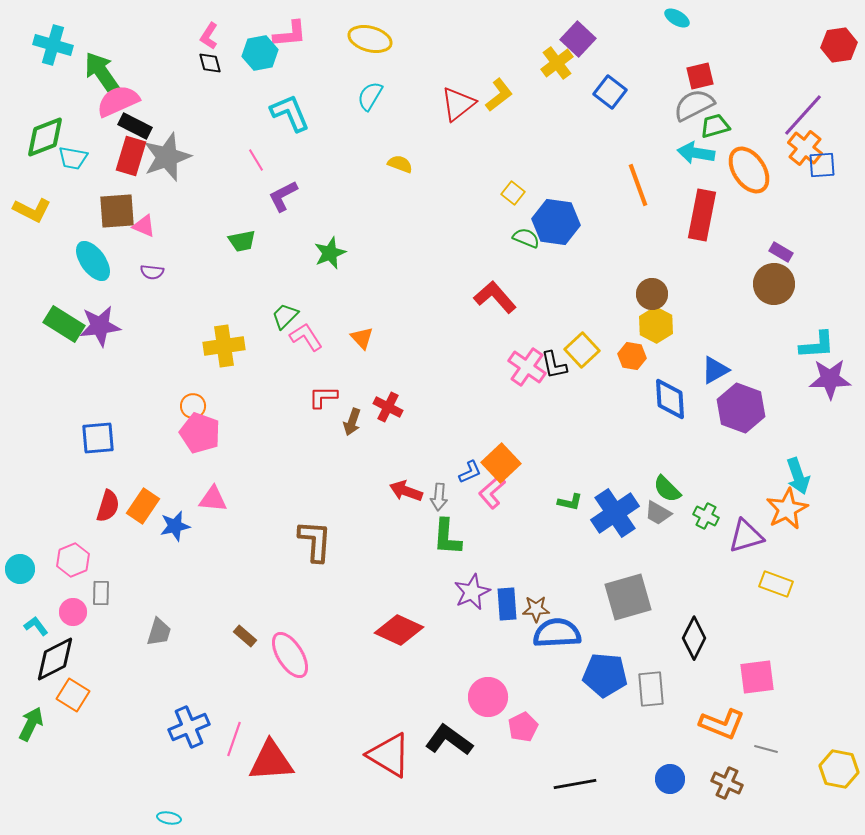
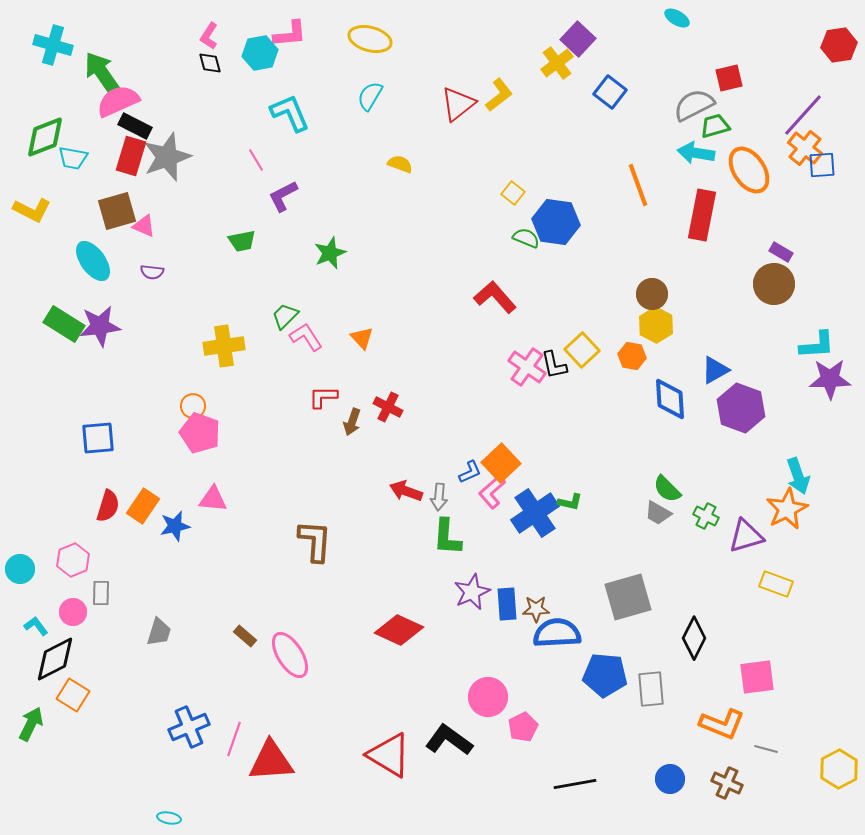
red square at (700, 76): moved 29 px right, 2 px down
brown square at (117, 211): rotated 12 degrees counterclockwise
blue cross at (615, 513): moved 80 px left
yellow hexagon at (839, 769): rotated 21 degrees clockwise
